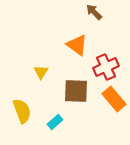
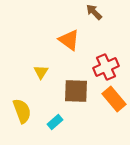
orange triangle: moved 8 px left, 5 px up
